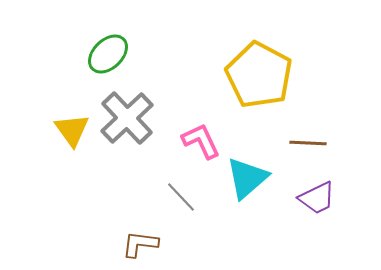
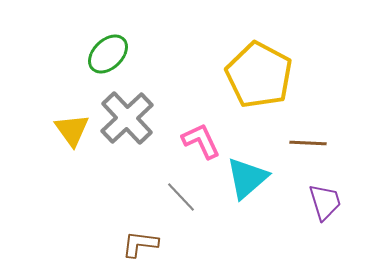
purple trapezoid: moved 8 px right, 4 px down; rotated 81 degrees counterclockwise
